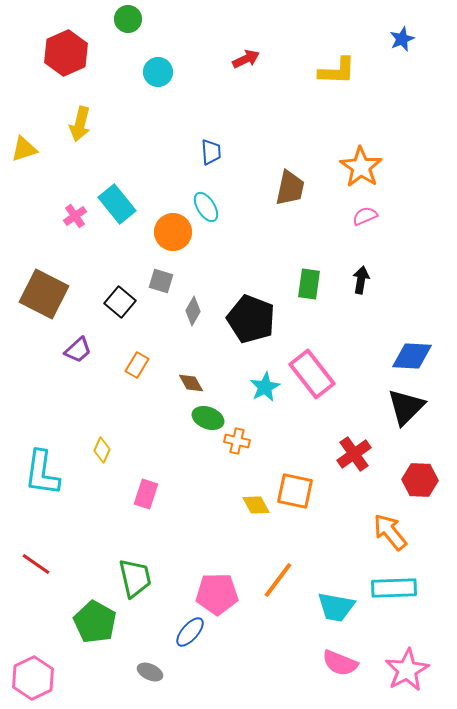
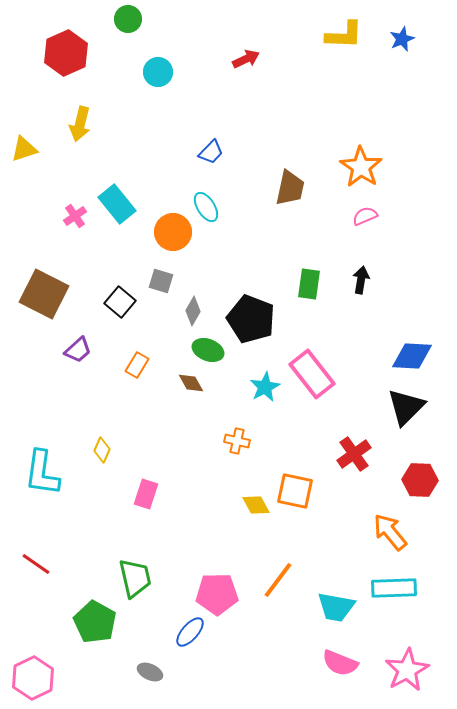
yellow L-shape at (337, 71): moved 7 px right, 36 px up
blue trapezoid at (211, 152): rotated 48 degrees clockwise
green ellipse at (208, 418): moved 68 px up
